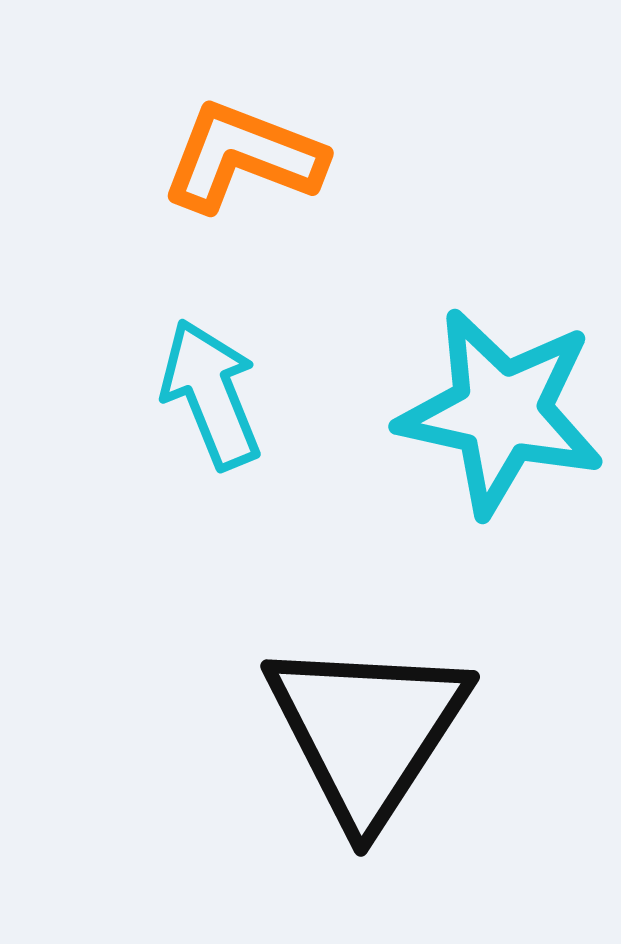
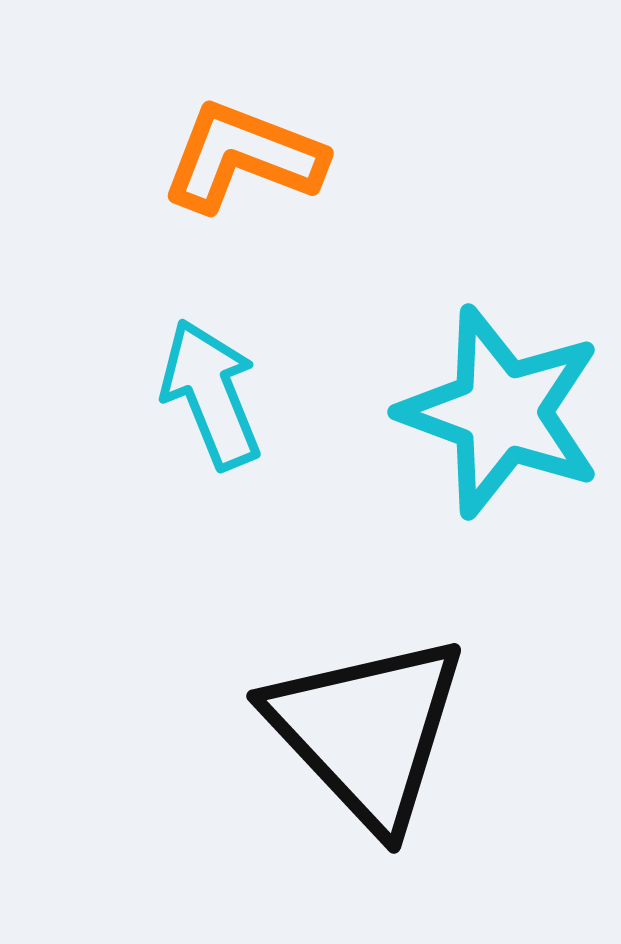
cyan star: rotated 8 degrees clockwise
black triangle: rotated 16 degrees counterclockwise
